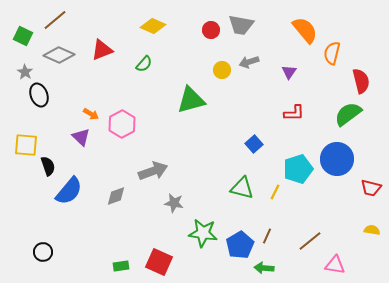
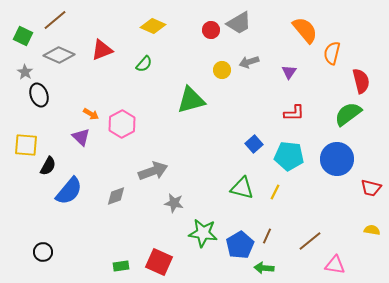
gray trapezoid at (241, 25): moved 2 px left, 2 px up; rotated 40 degrees counterclockwise
black semicircle at (48, 166): rotated 48 degrees clockwise
cyan pentagon at (298, 169): moved 9 px left, 13 px up; rotated 24 degrees clockwise
